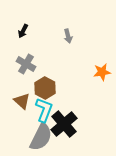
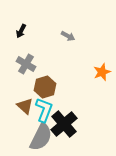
black arrow: moved 2 px left
gray arrow: rotated 48 degrees counterclockwise
orange star: rotated 12 degrees counterclockwise
brown hexagon: moved 1 px up; rotated 15 degrees clockwise
brown triangle: moved 3 px right, 5 px down
